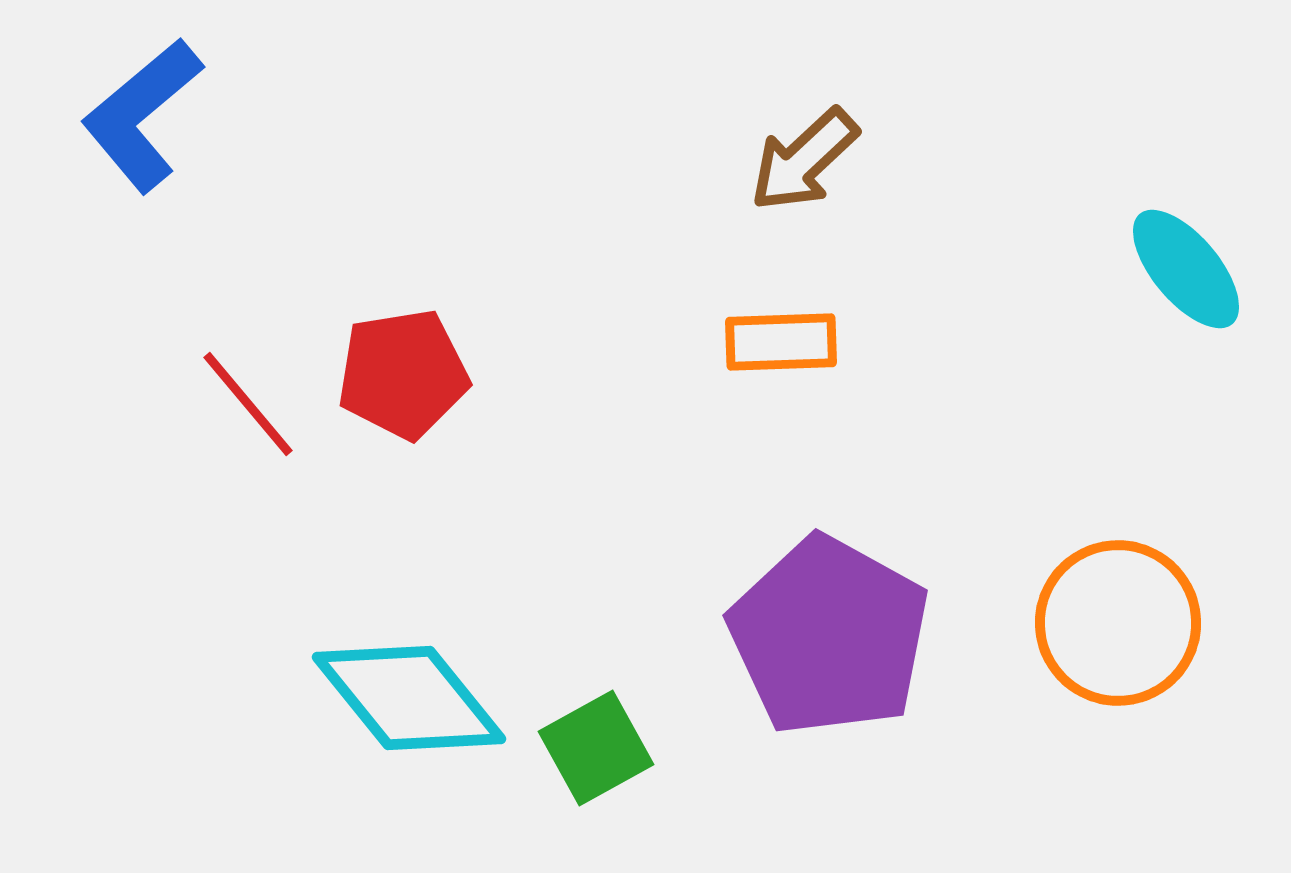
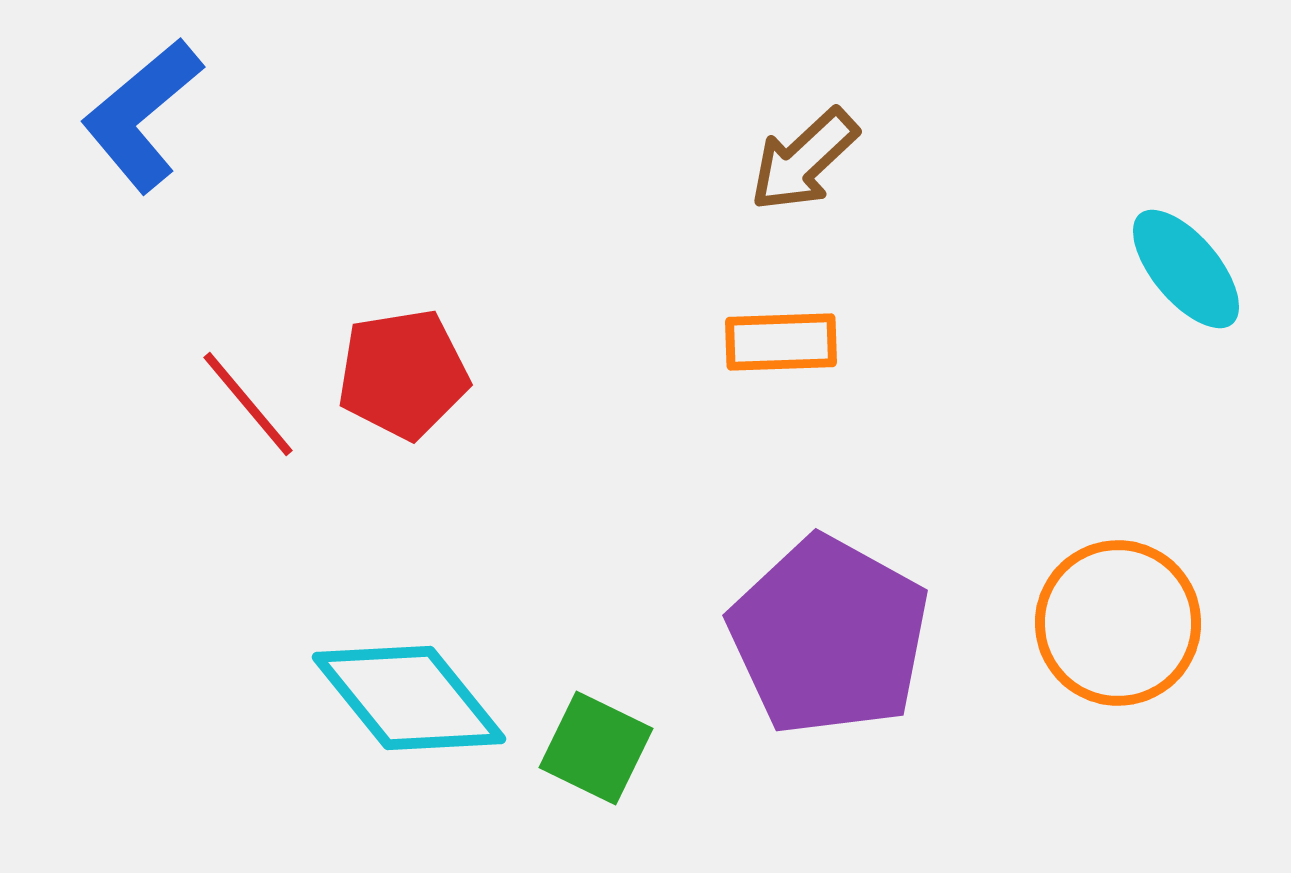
green square: rotated 35 degrees counterclockwise
